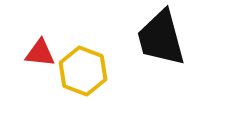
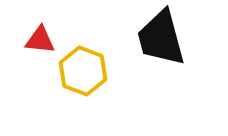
red triangle: moved 13 px up
